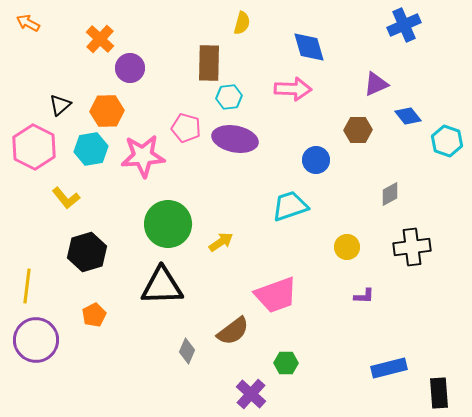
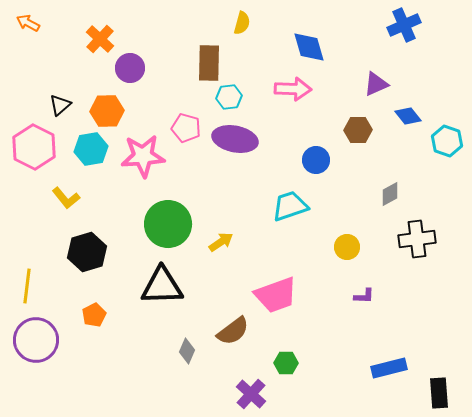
black cross at (412, 247): moved 5 px right, 8 px up
